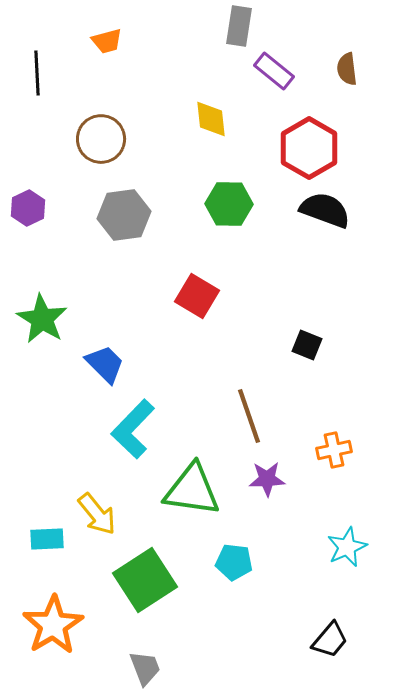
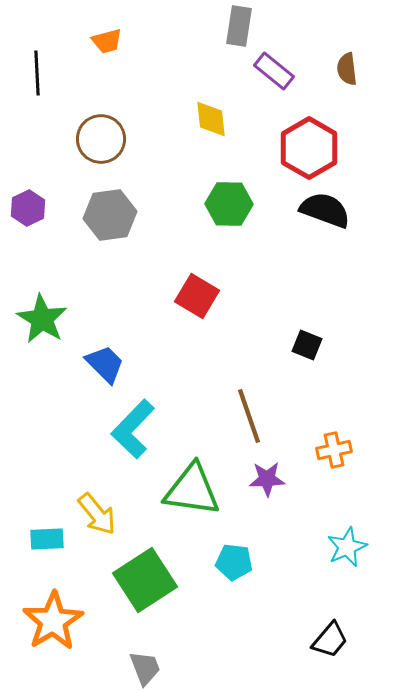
gray hexagon: moved 14 px left
orange star: moved 4 px up
